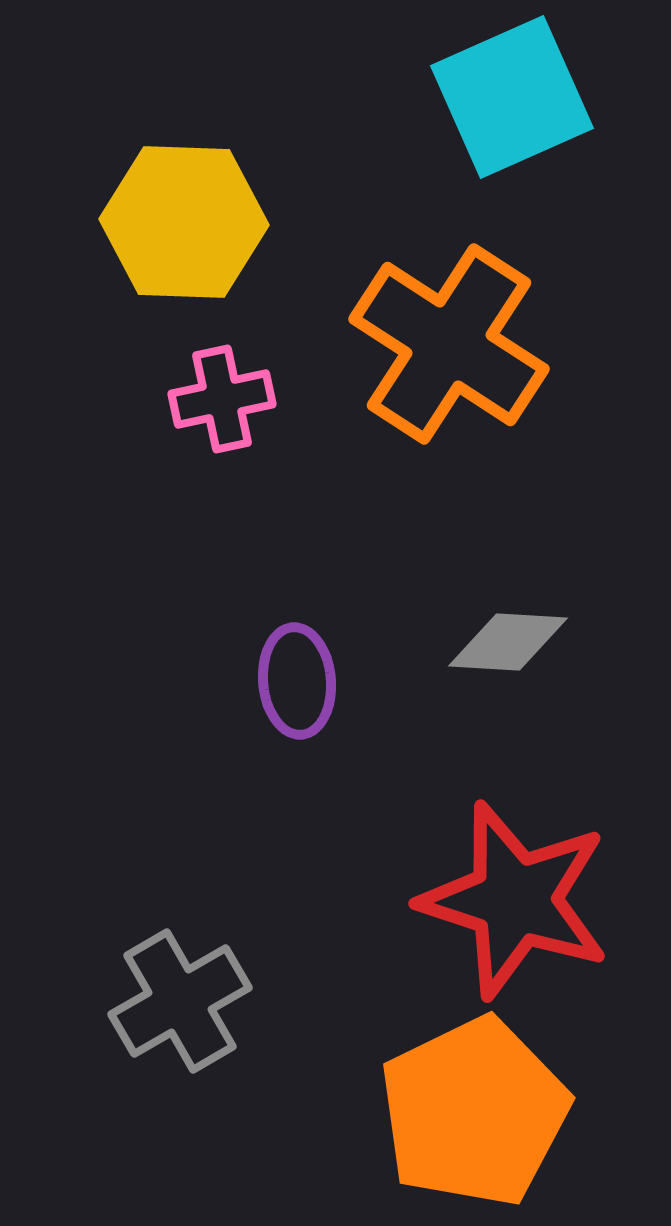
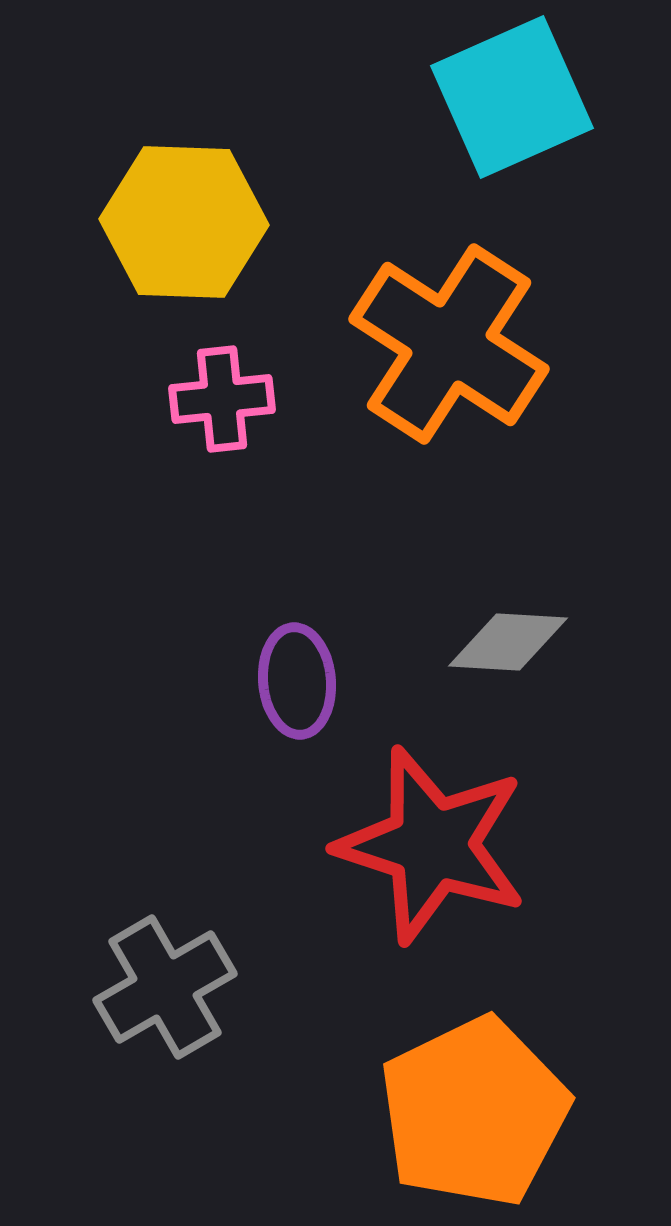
pink cross: rotated 6 degrees clockwise
red star: moved 83 px left, 55 px up
gray cross: moved 15 px left, 14 px up
